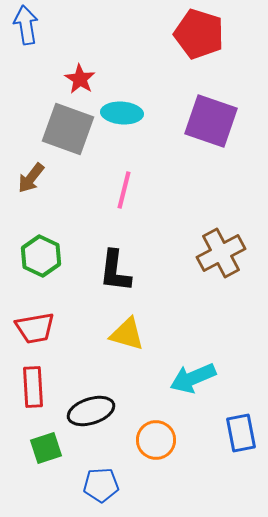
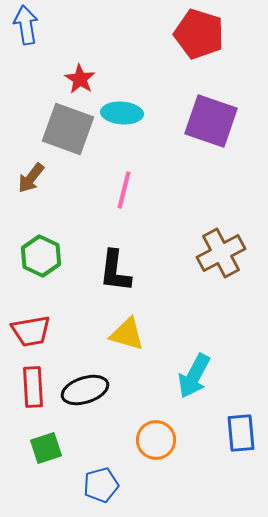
red trapezoid: moved 4 px left, 3 px down
cyan arrow: moved 1 px right, 2 px up; rotated 39 degrees counterclockwise
black ellipse: moved 6 px left, 21 px up
blue rectangle: rotated 6 degrees clockwise
blue pentagon: rotated 12 degrees counterclockwise
